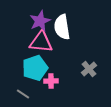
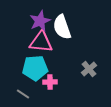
white semicircle: rotated 10 degrees counterclockwise
cyan pentagon: rotated 15 degrees clockwise
pink cross: moved 1 px left, 1 px down
